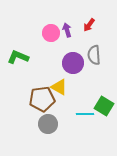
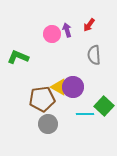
pink circle: moved 1 px right, 1 px down
purple circle: moved 24 px down
green square: rotated 12 degrees clockwise
